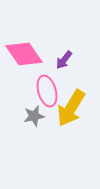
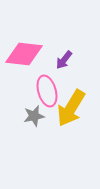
pink diamond: rotated 48 degrees counterclockwise
